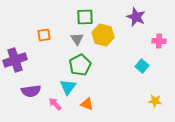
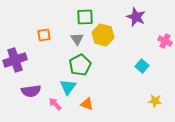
pink cross: moved 6 px right; rotated 24 degrees clockwise
